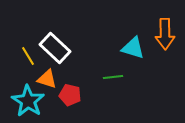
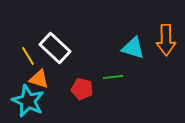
orange arrow: moved 1 px right, 6 px down
orange triangle: moved 8 px left
red pentagon: moved 12 px right, 6 px up
cyan star: rotated 8 degrees counterclockwise
